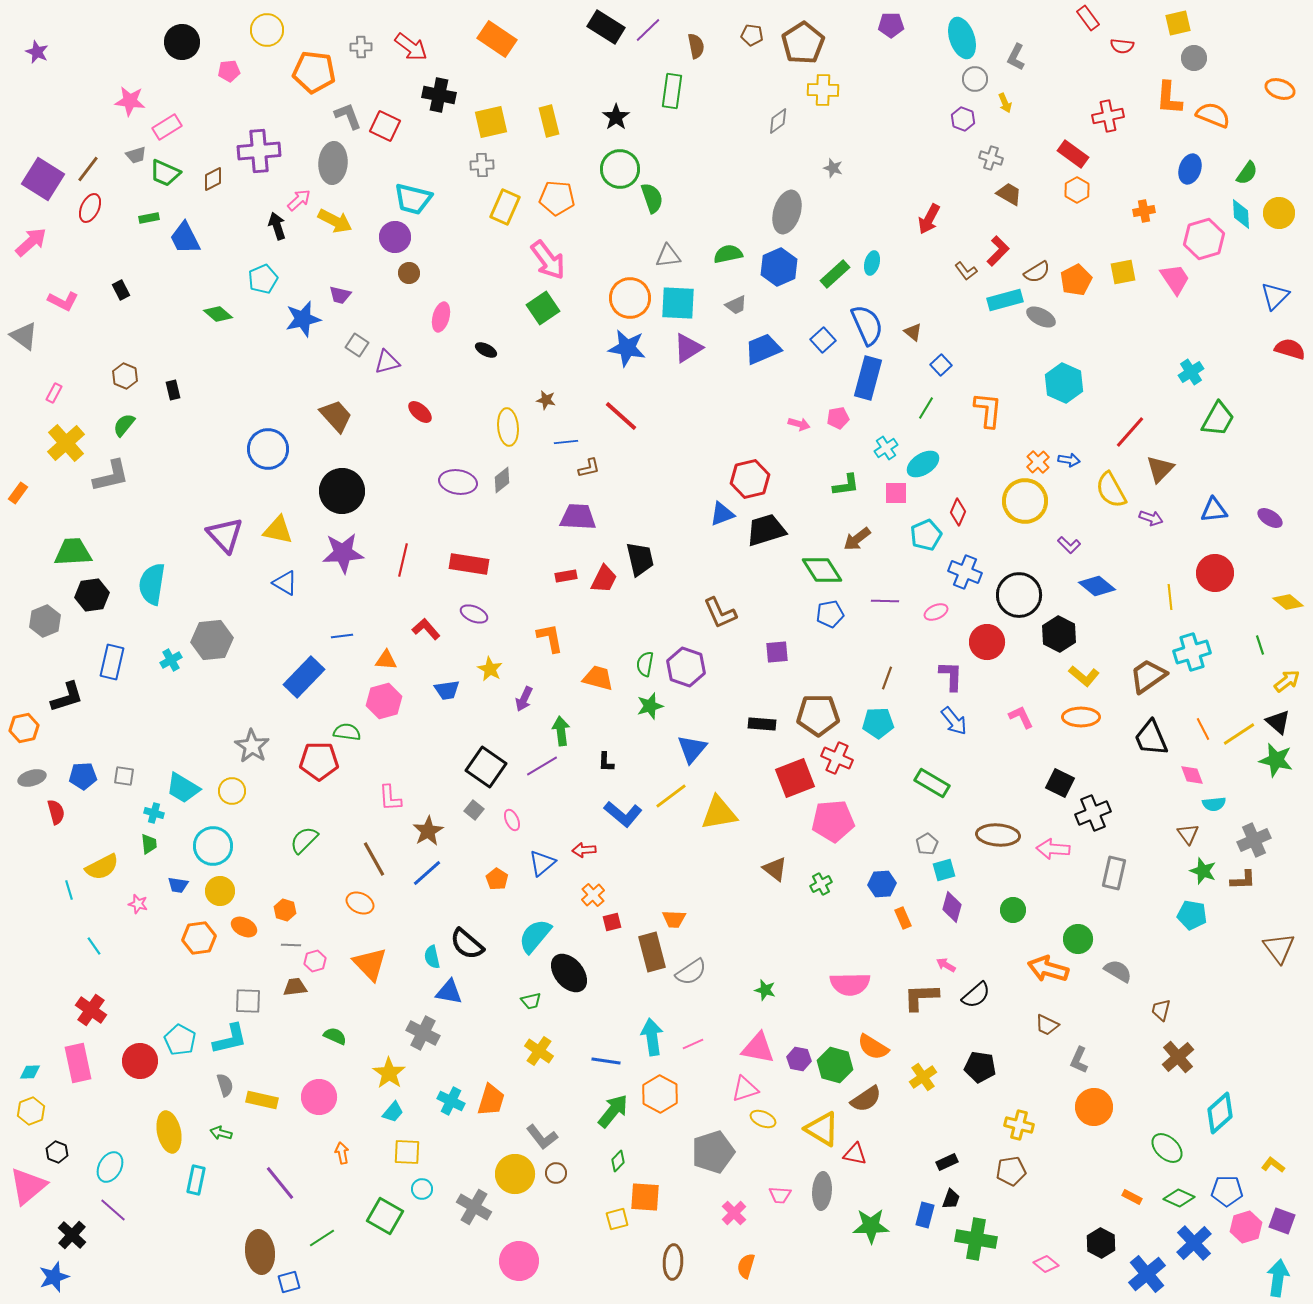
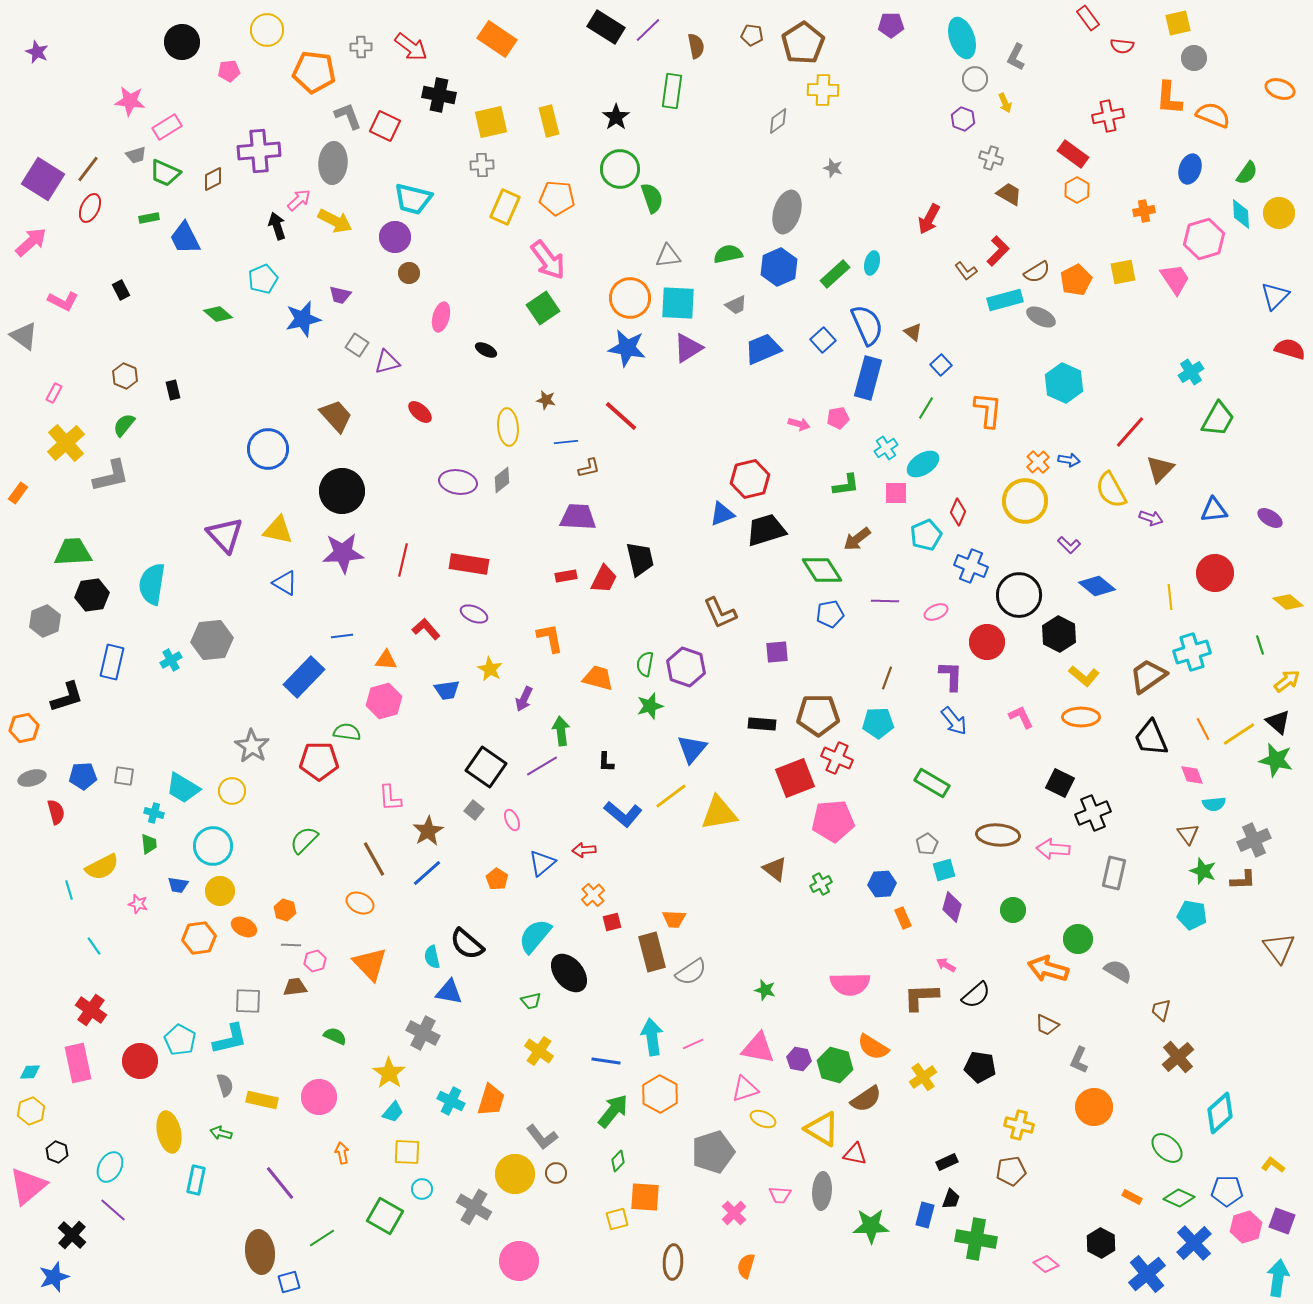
blue cross at (965, 572): moved 6 px right, 6 px up
